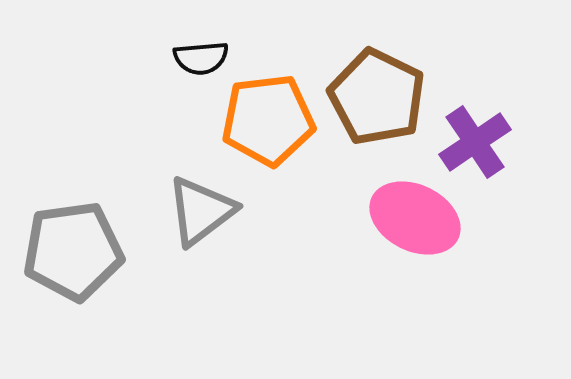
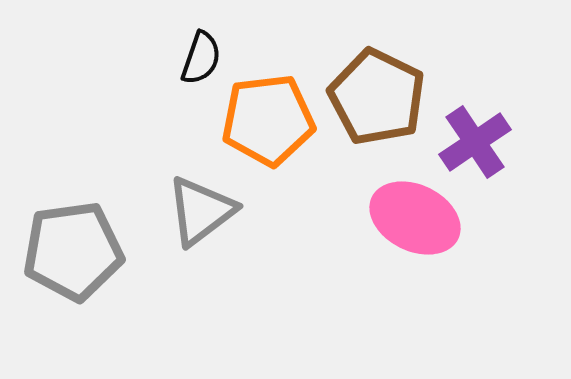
black semicircle: rotated 66 degrees counterclockwise
